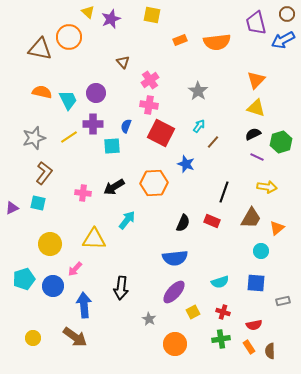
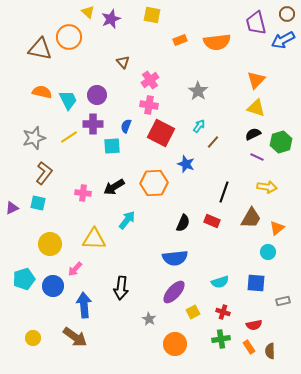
purple circle at (96, 93): moved 1 px right, 2 px down
cyan circle at (261, 251): moved 7 px right, 1 px down
